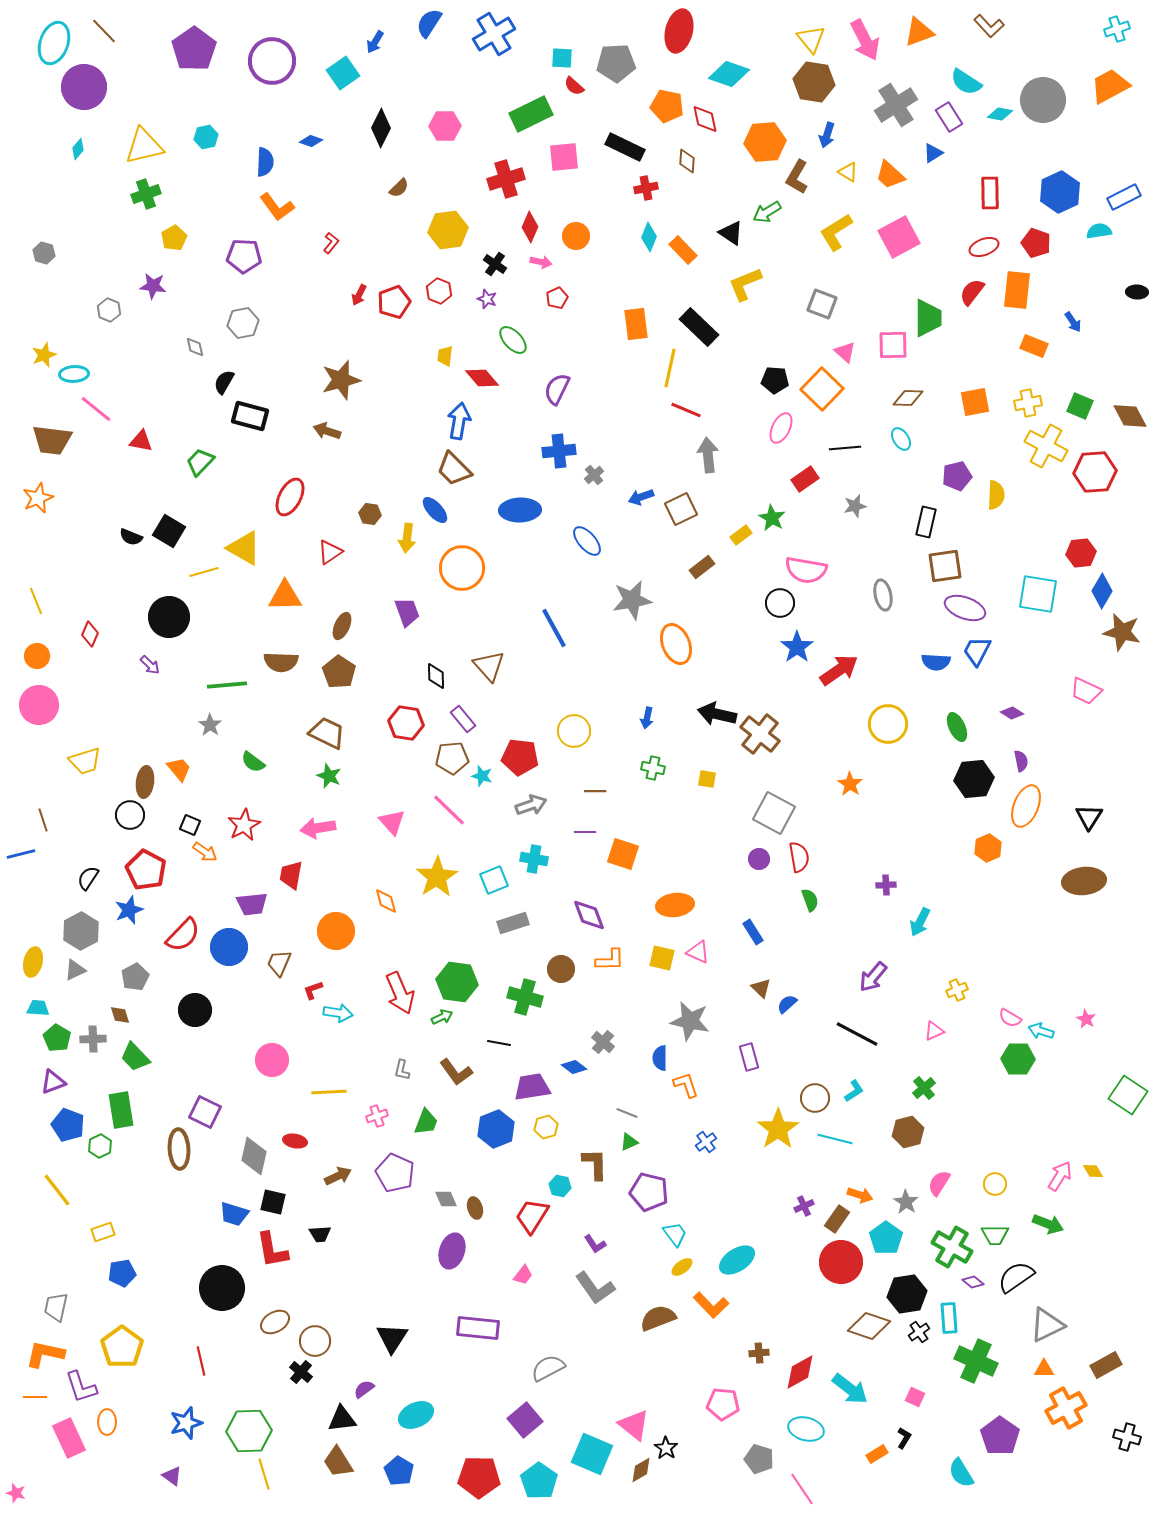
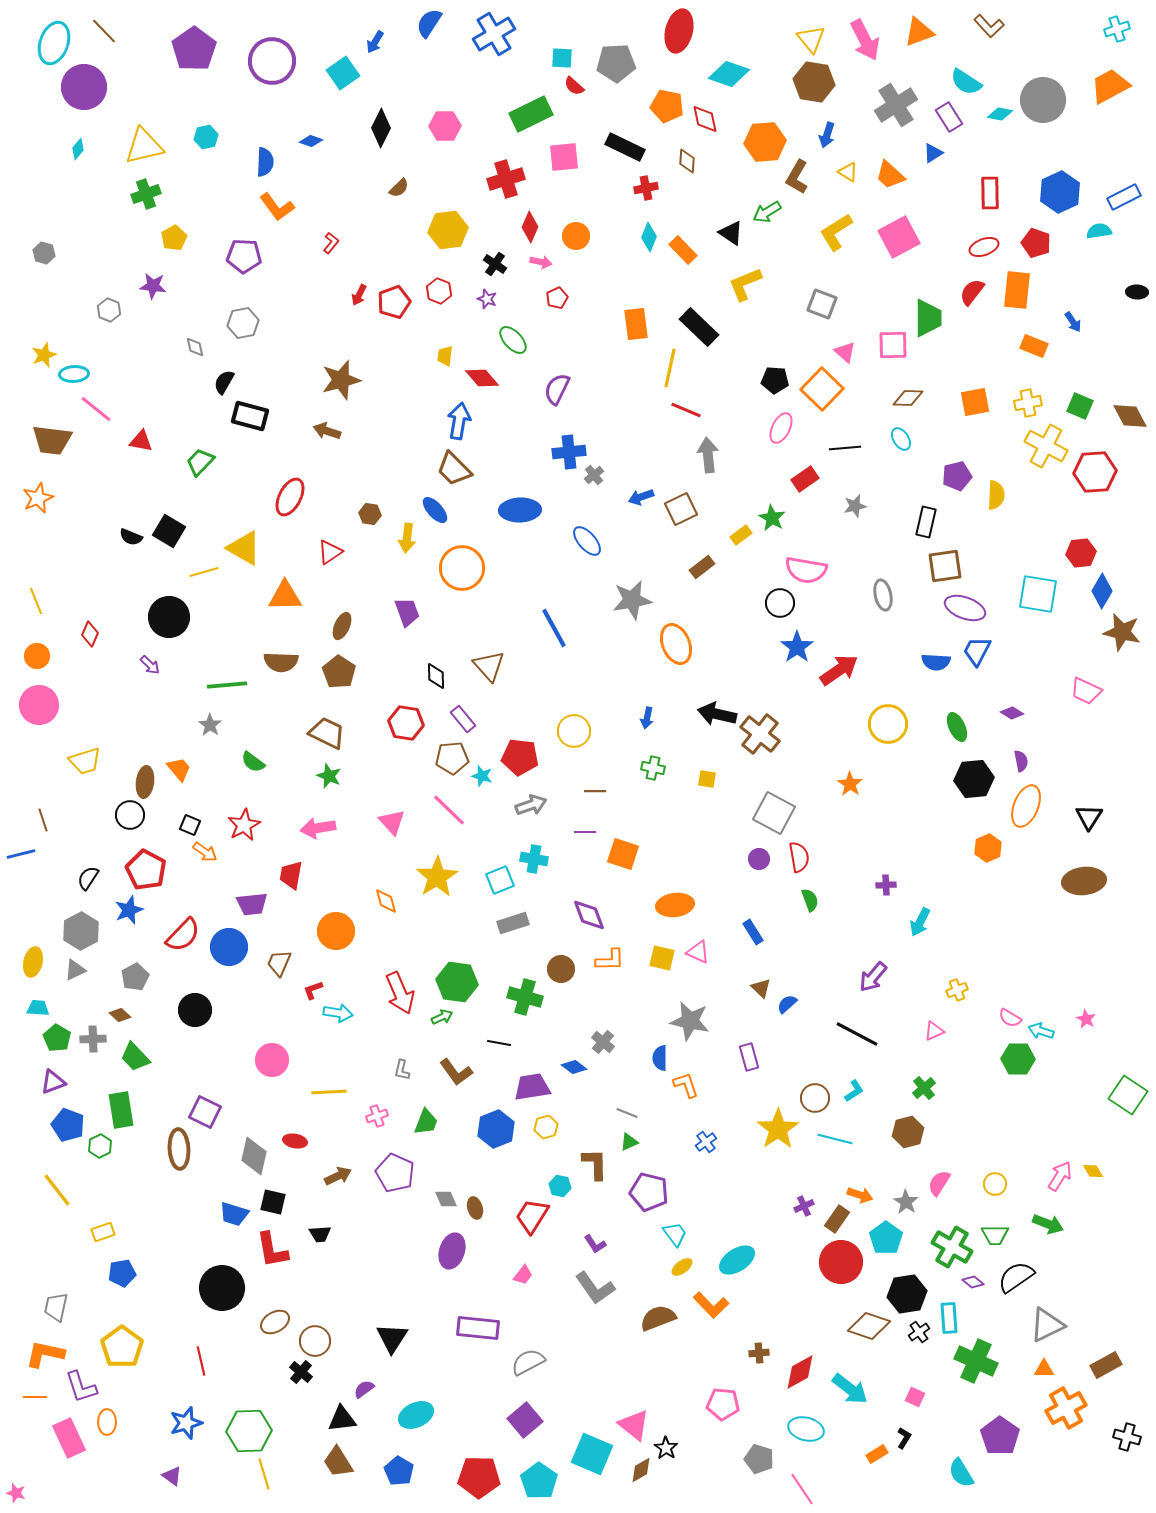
blue cross at (559, 451): moved 10 px right, 1 px down
cyan square at (494, 880): moved 6 px right
brown diamond at (120, 1015): rotated 30 degrees counterclockwise
gray semicircle at (548, 1368): moved 20 px left, 6 px up
